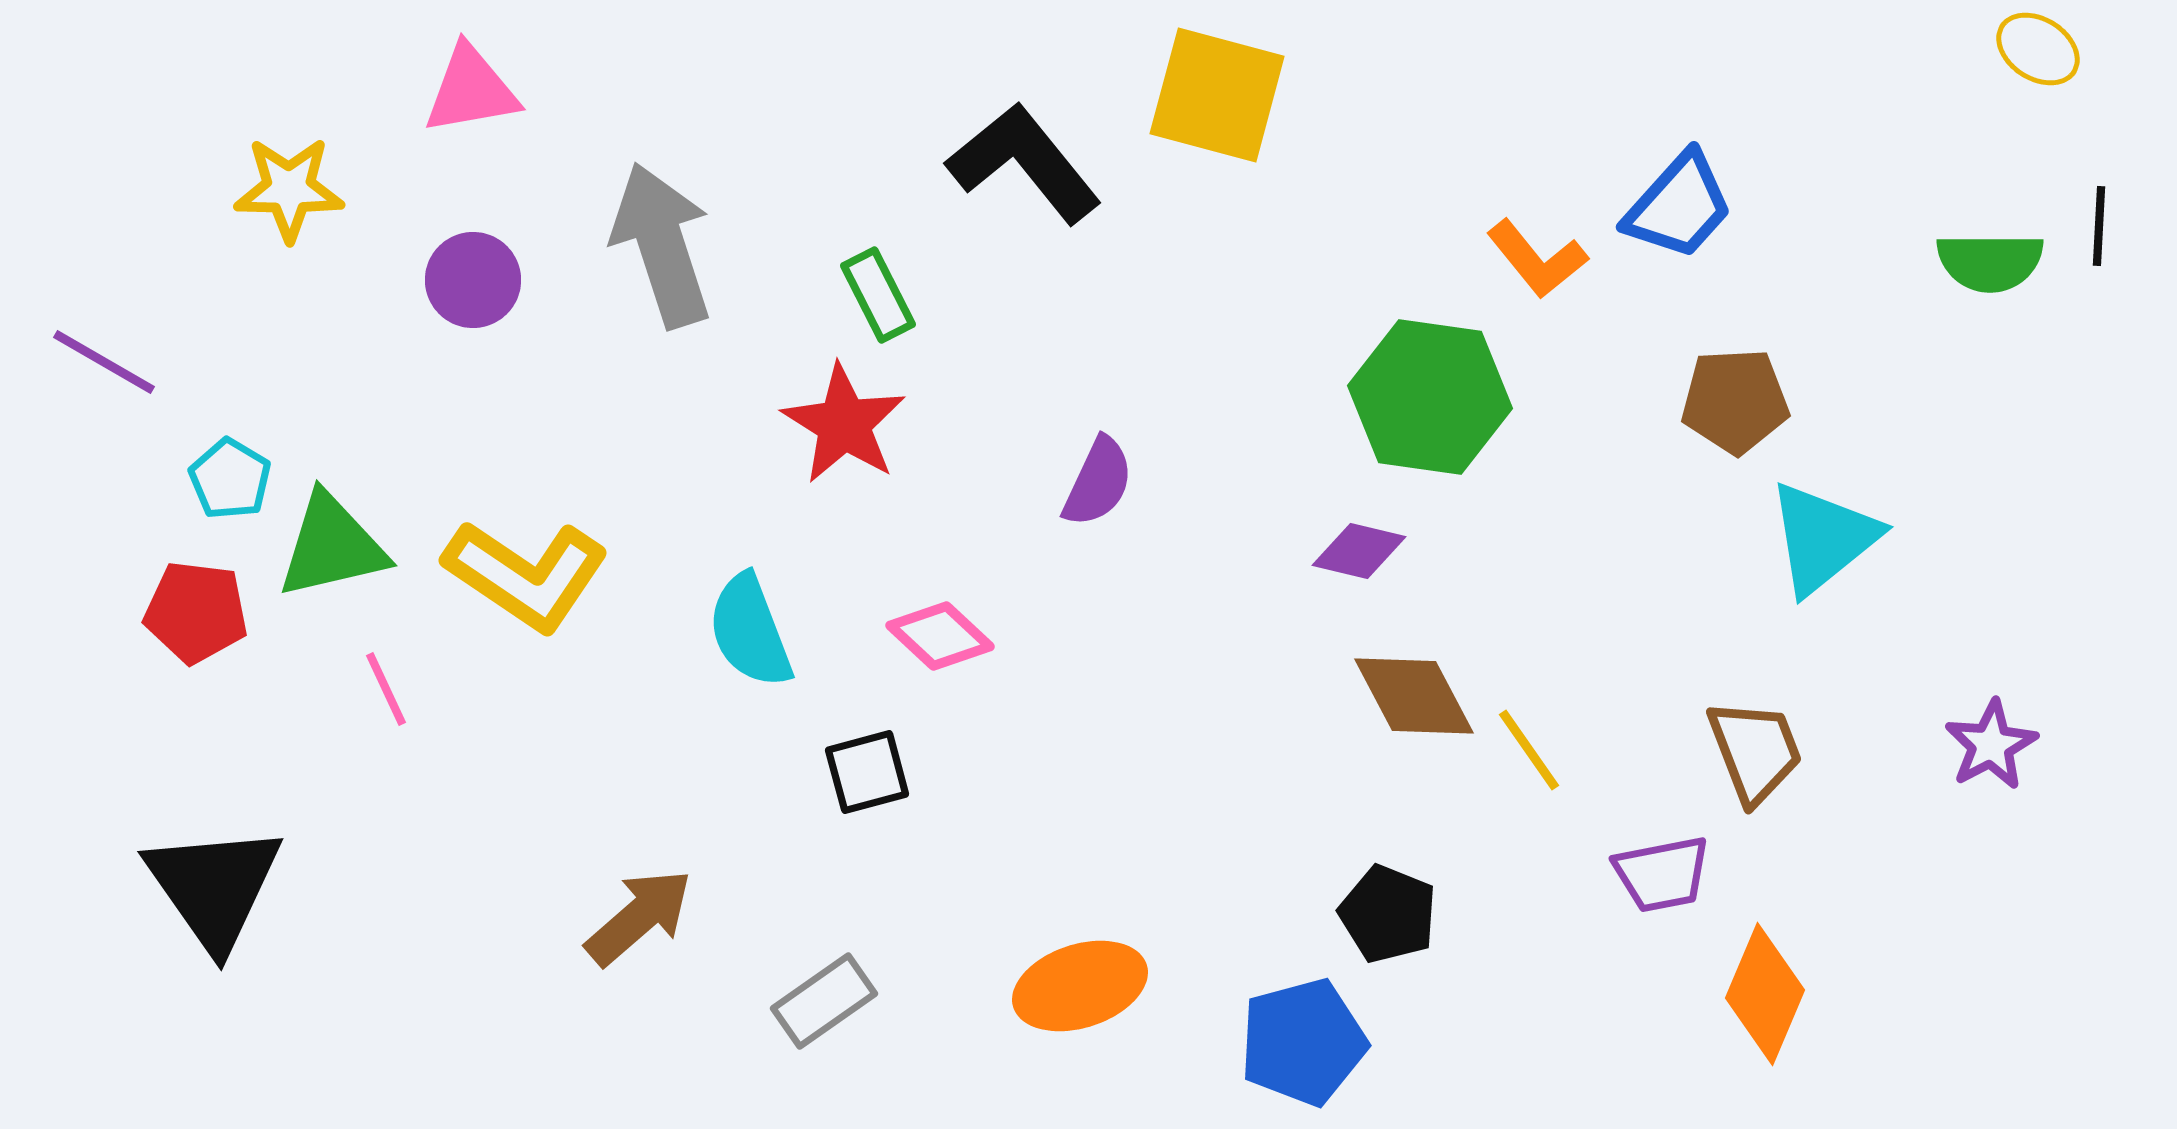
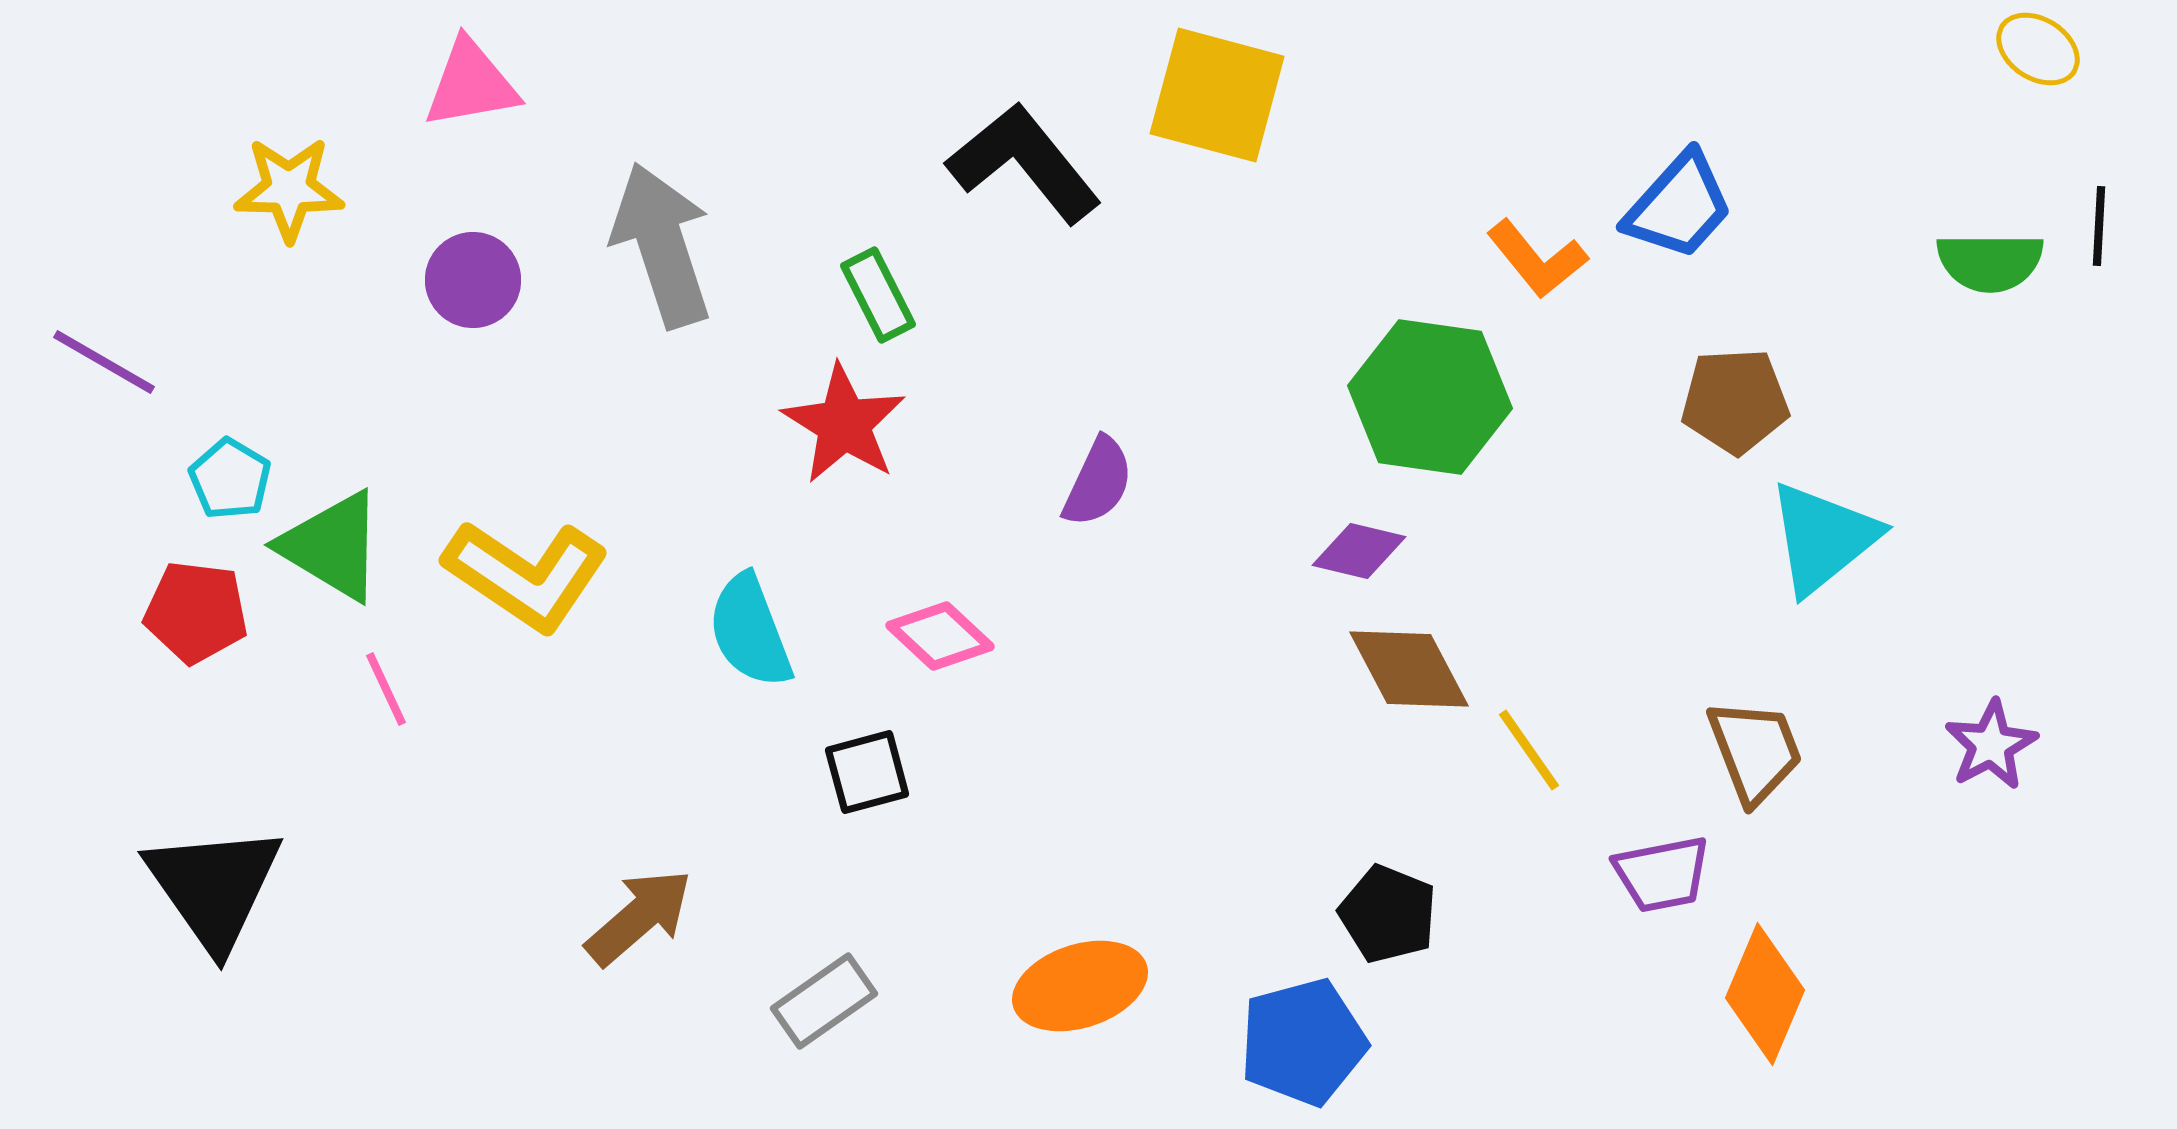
pink triangle: moved 6 px up
green triangle: rotated 44 degrees clockwise
brown diamond: moved 5 px left, 27 px up
